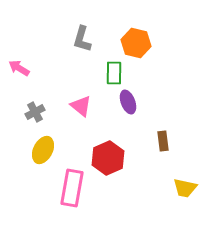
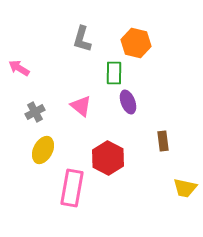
red hexagon: rotated 8 degrees counterclockwise
